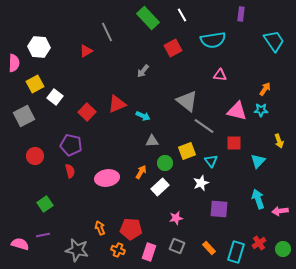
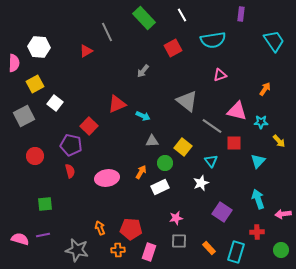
green rectangle at (148, 18): moved 4 px left
pink triangle at (220, 75): rotated 24 degrees counterclockwise
white square at (55, 97): moved 6 px down
cyan star at (261, 110): moved 12 px down
red square at (87, 112): moved 2 px right, 14 px down
gray line at (204, 126): moved 8 px right
yellow arrow at (279, 141): rotated 24 degrees counterclockwise
yellow square at (187, 151): moved 4 px left, 4 px up; rotated 30 degrees counterclockwise
white rectangle at (160, 187): rotated 18 degrees clockwise
green square at (45, 204): rotated 28 degrees clockwise
purple square at (219, 209): moved 3 px right, 3 px down; rotated 30 degrees clockwise
pink arrow at (280, 211): moved 3 px right, 3 px down
red cross at (259, 243): moved 2 px left, 11 px up; rotated 32 degrees clockwise
pink semicircle at (20, 244): moved 5 px up
gray square at (177, 246): moved 2 px right, 5 px up; rotated 21 degrees counterclockwise
green circle at (283, 249): moved 2 px left, 1 px down
orange cross at (118, 250): rotated 24 degrees counterclockwise
